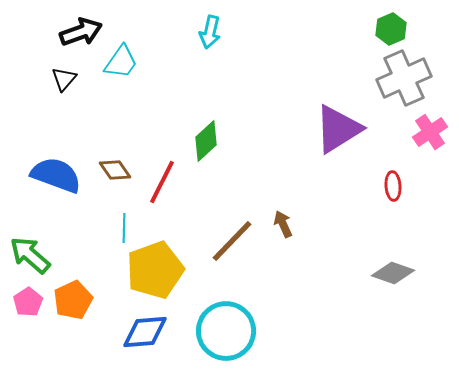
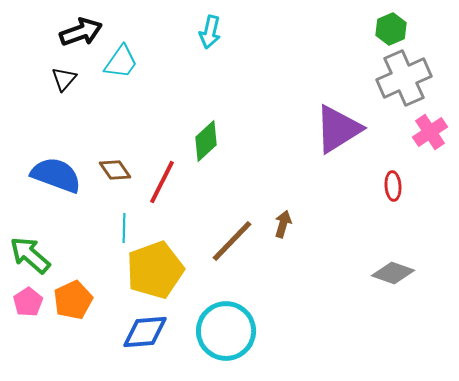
brown arrow: rotated 40 degrees clockwise
